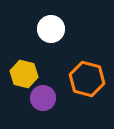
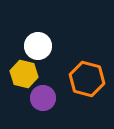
white circle: moved 13 px left, 17 px down
